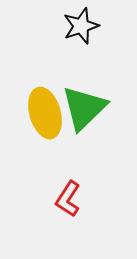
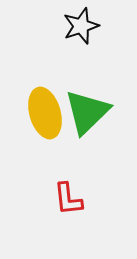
green triangle: moved 3 px right, 4 px down
red L-shape: rotated 39 degrees counterclockwise
